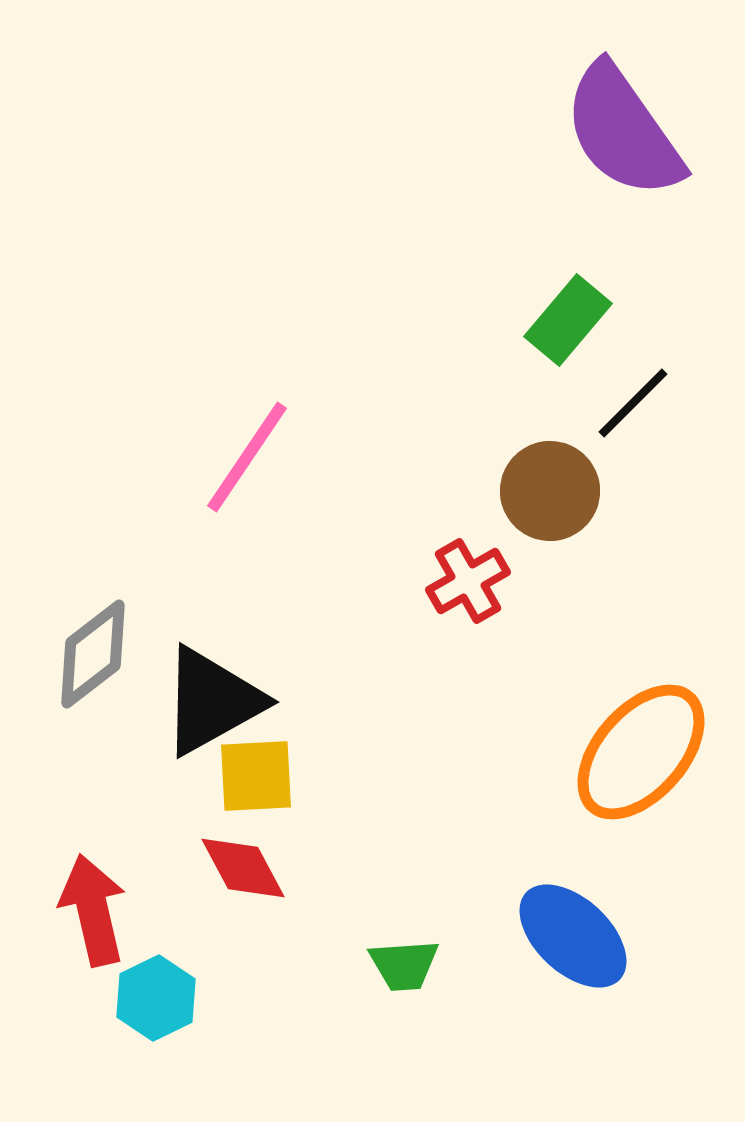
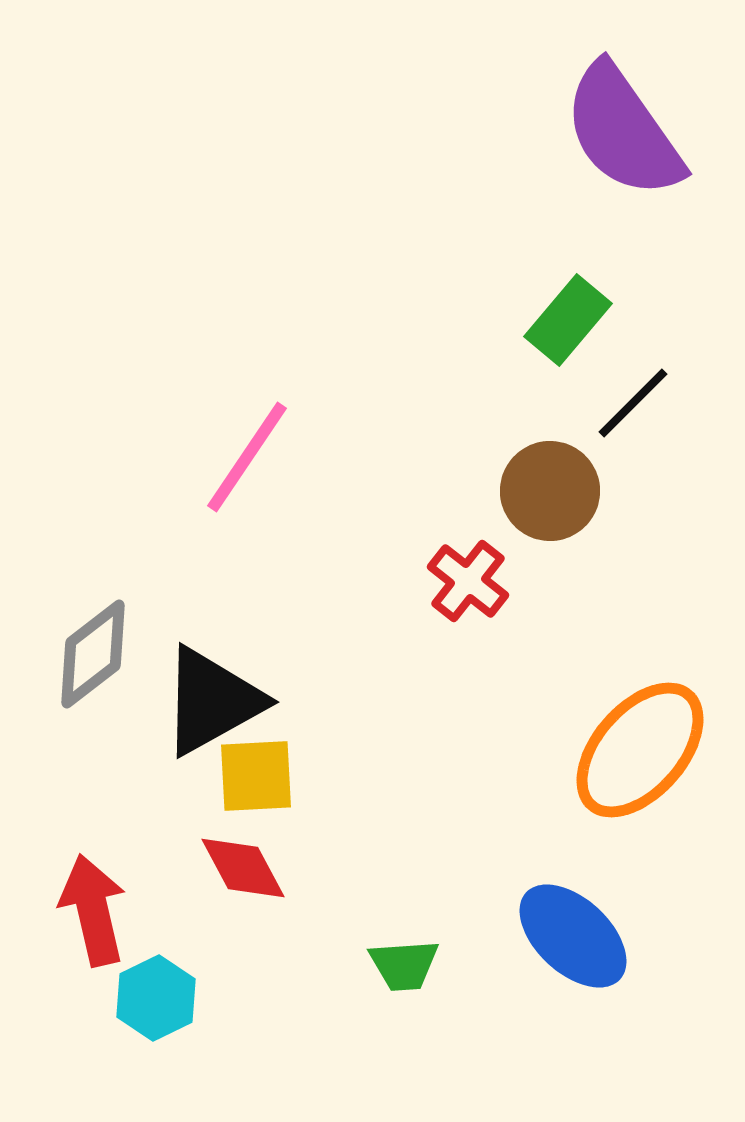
red cross: rotated 22 degrees counterclockwise
orange ellipse: moved 1 px left, 2 px up
